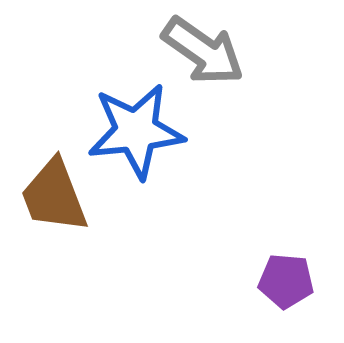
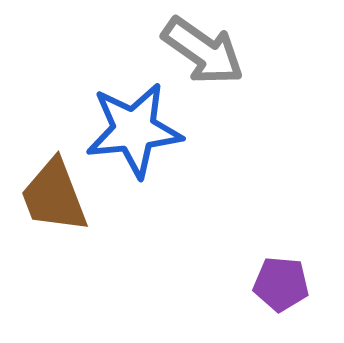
blue star: moved 2 px left, 1 px up
purple pentagon: moved 5 px left, 3 px down
